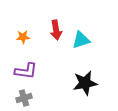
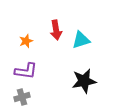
orange star: moved 3 px right, 4 px down; rotated 16 degrees counterclockwise
black star: moved 1 px left, 2 px up
gray cross: moved 2 px left, 1 px up
